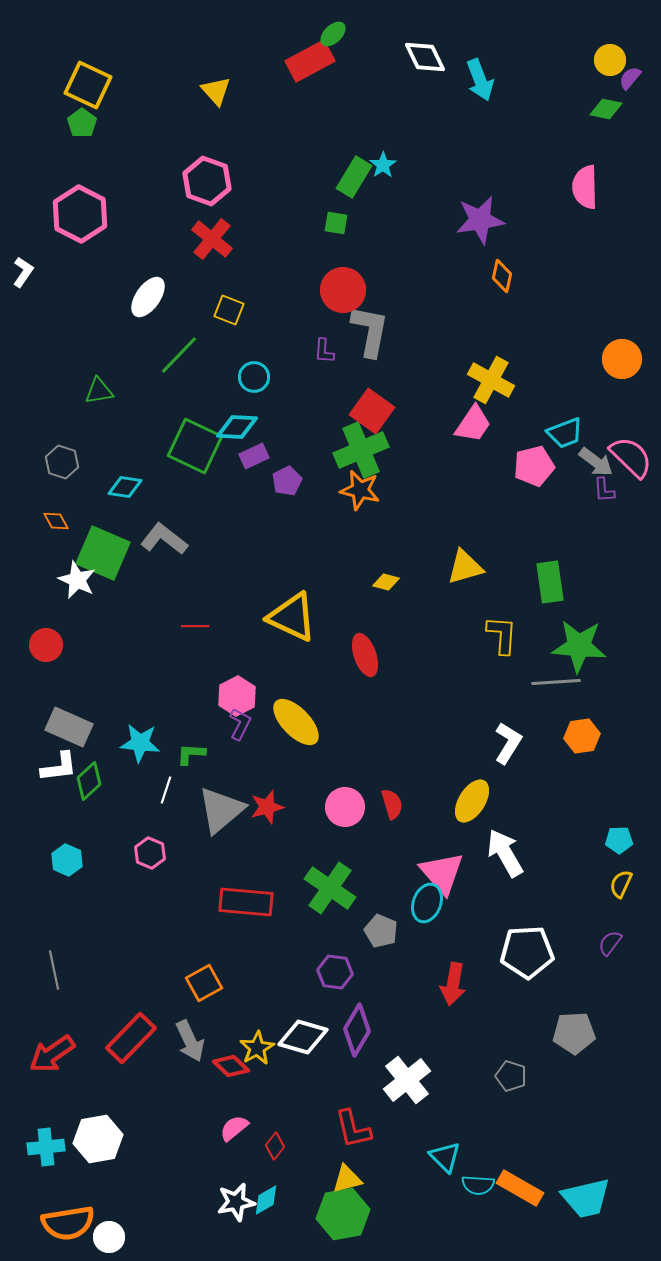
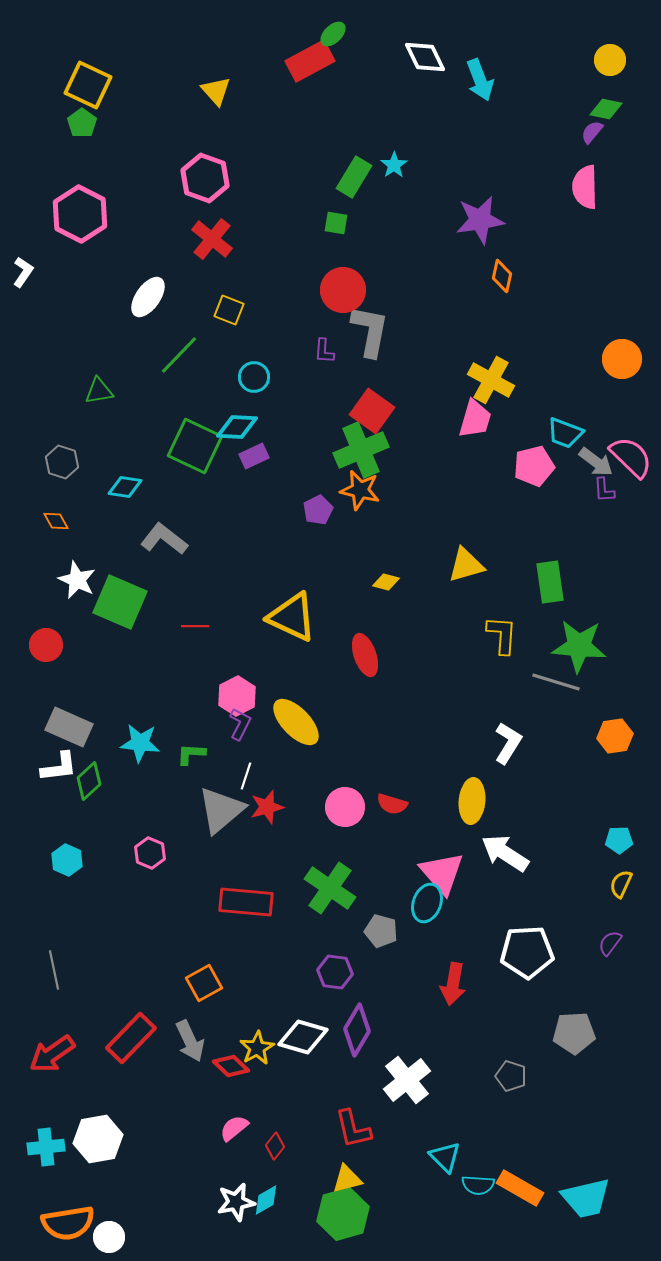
purple semicircle at (630, 78): moved 38 px left, 54 px down
cyan star at (383, 165): moved 11 px right
pink hexagon at (207, 181): moved 2 px left, 3 px up
pink trapezoid at (473, 424): moved 2 px right, 5 px up; rotated 18 degrees counterclockwise
cyan trapezoid at (565, 433): rotated 42 degrees clockwise
purple pentagon at (287, 481): moved 31 px right, 29 px down
green square at (103, 553): moved 17 px right, 49 px down
yellow triangle at (465, 567): moved 1 px right, 2 px up
gray line at (556, 682): rotated 21 degrees clockwise
orange hexagon at (582, 736): moved 33 px right
white line at (166, 790): moved 80 px right, 14 px up
yellow ellipse at (472, 801): rotated 27 degrees counterclockwise
red semicircle at (392, 804): rotated 124 degrees clockwise
white arrow at (505, 853): rotated 27 degrees counterclockwise
gray pentagon at (381, 931): rotated 8 degrees counterclockwise
green hexagon at (343, 1214): rotated 6 degrees counterclockwise
